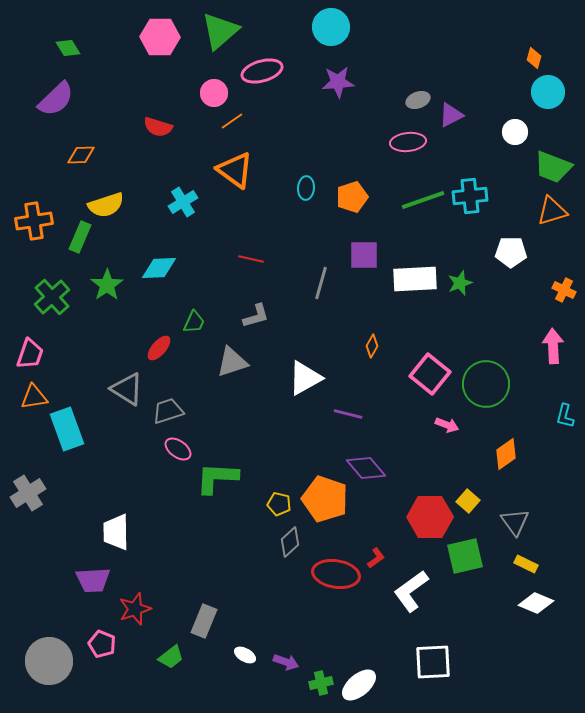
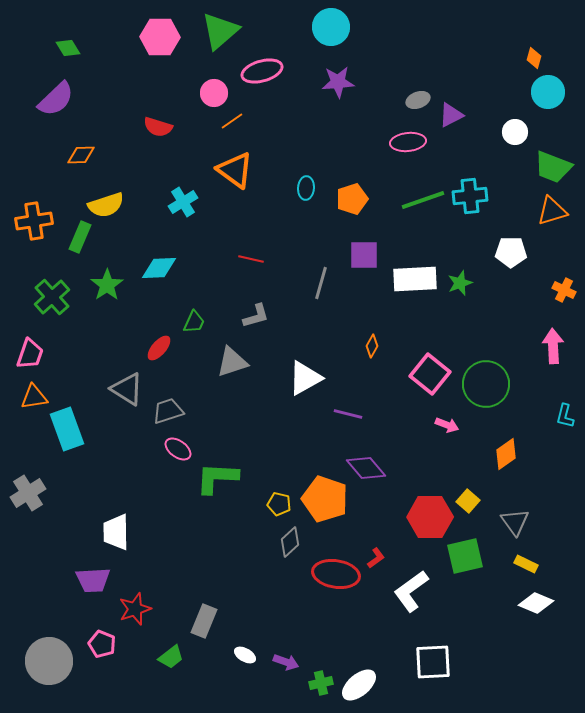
orange pentagon at (352, 197): moved 2 px down
